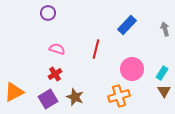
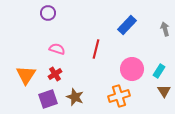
cyan rectangle: moved 3 px left, 2 px up
orange triangle: moved 12 px right, 17 px up; rotated 30 degrees counterclockwise
purple square: rotated 12 degrees clockwise
